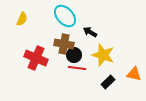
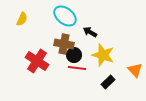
cyan ellipse: rotated 10 degrees counterclockwise
red cross: moved 1 px right, 3 px down; rotated 10 degrees clockwise
orange triangle: moved 1 px right, 4 px up; rotated 35 degrees clockwise
